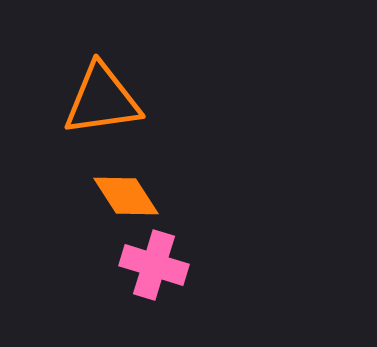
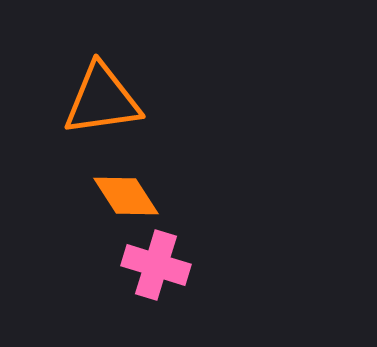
pink cross: moved 2 px right
